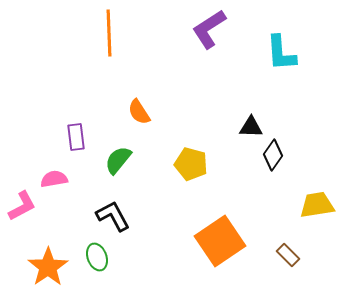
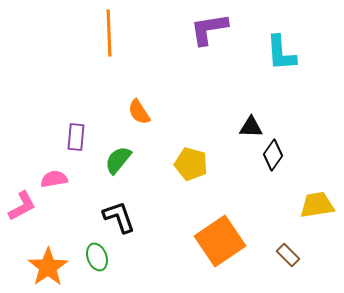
purple L-shape: rotated 24 degrees clockwise
purple rectangle: rotated 12 degrees clockwise
black L-shape: moved 6 px right, 1 px down; rotated 9 degrees clockwise
